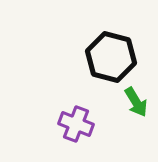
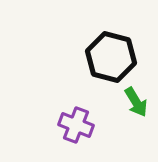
purple cross: moved 1 px down
